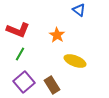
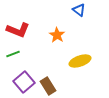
green line: moved 7 px left; rotated 40 degrees clockwise
yellow ellipse: moved 5 px right; rotated 40 degrees counterclockwise
brown rectangle: moved 4 px left, 1 px down
